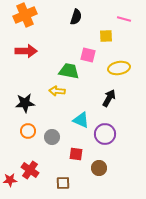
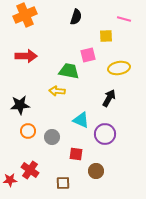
red arrow: moved 5 px down
pink square: rotated 28 degrees counterclockwise
black star: moved 5 px left, 2 px down
brown circle: moved 3 px left, 3 px down
